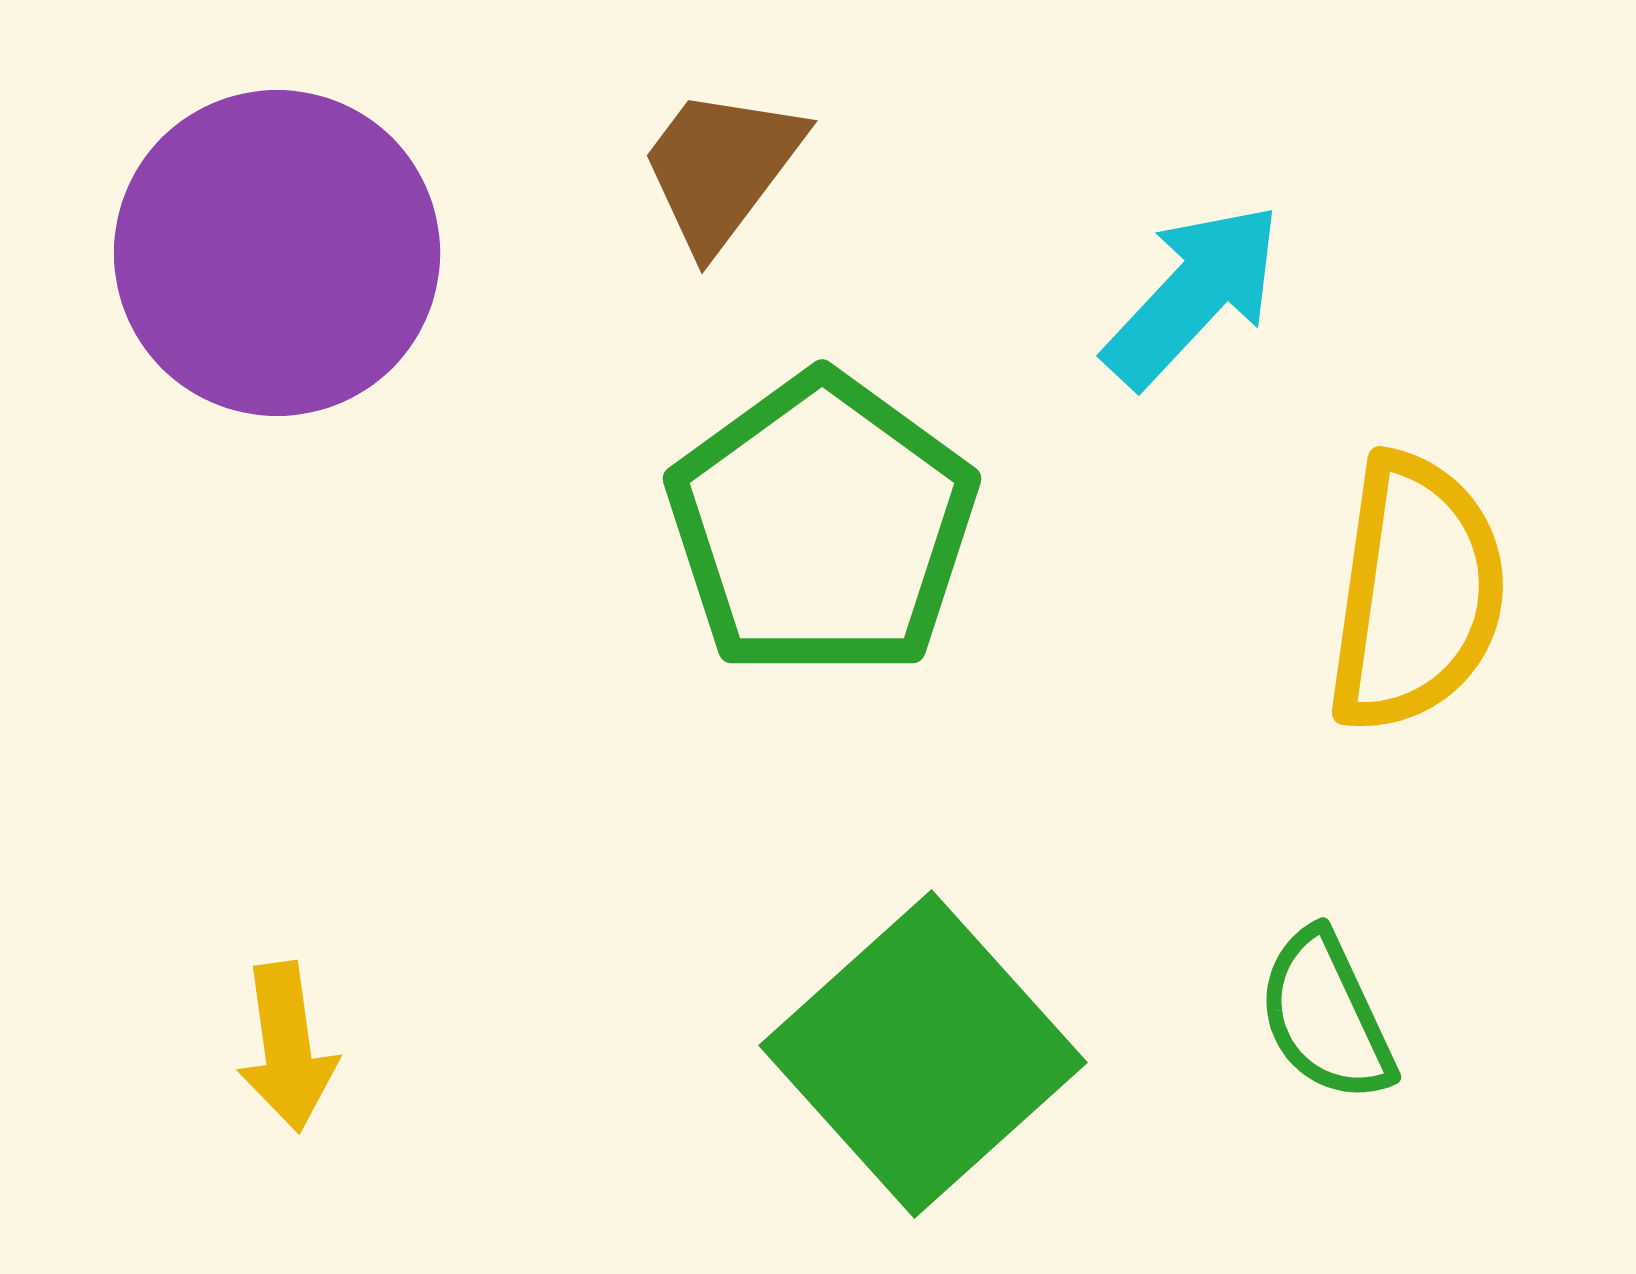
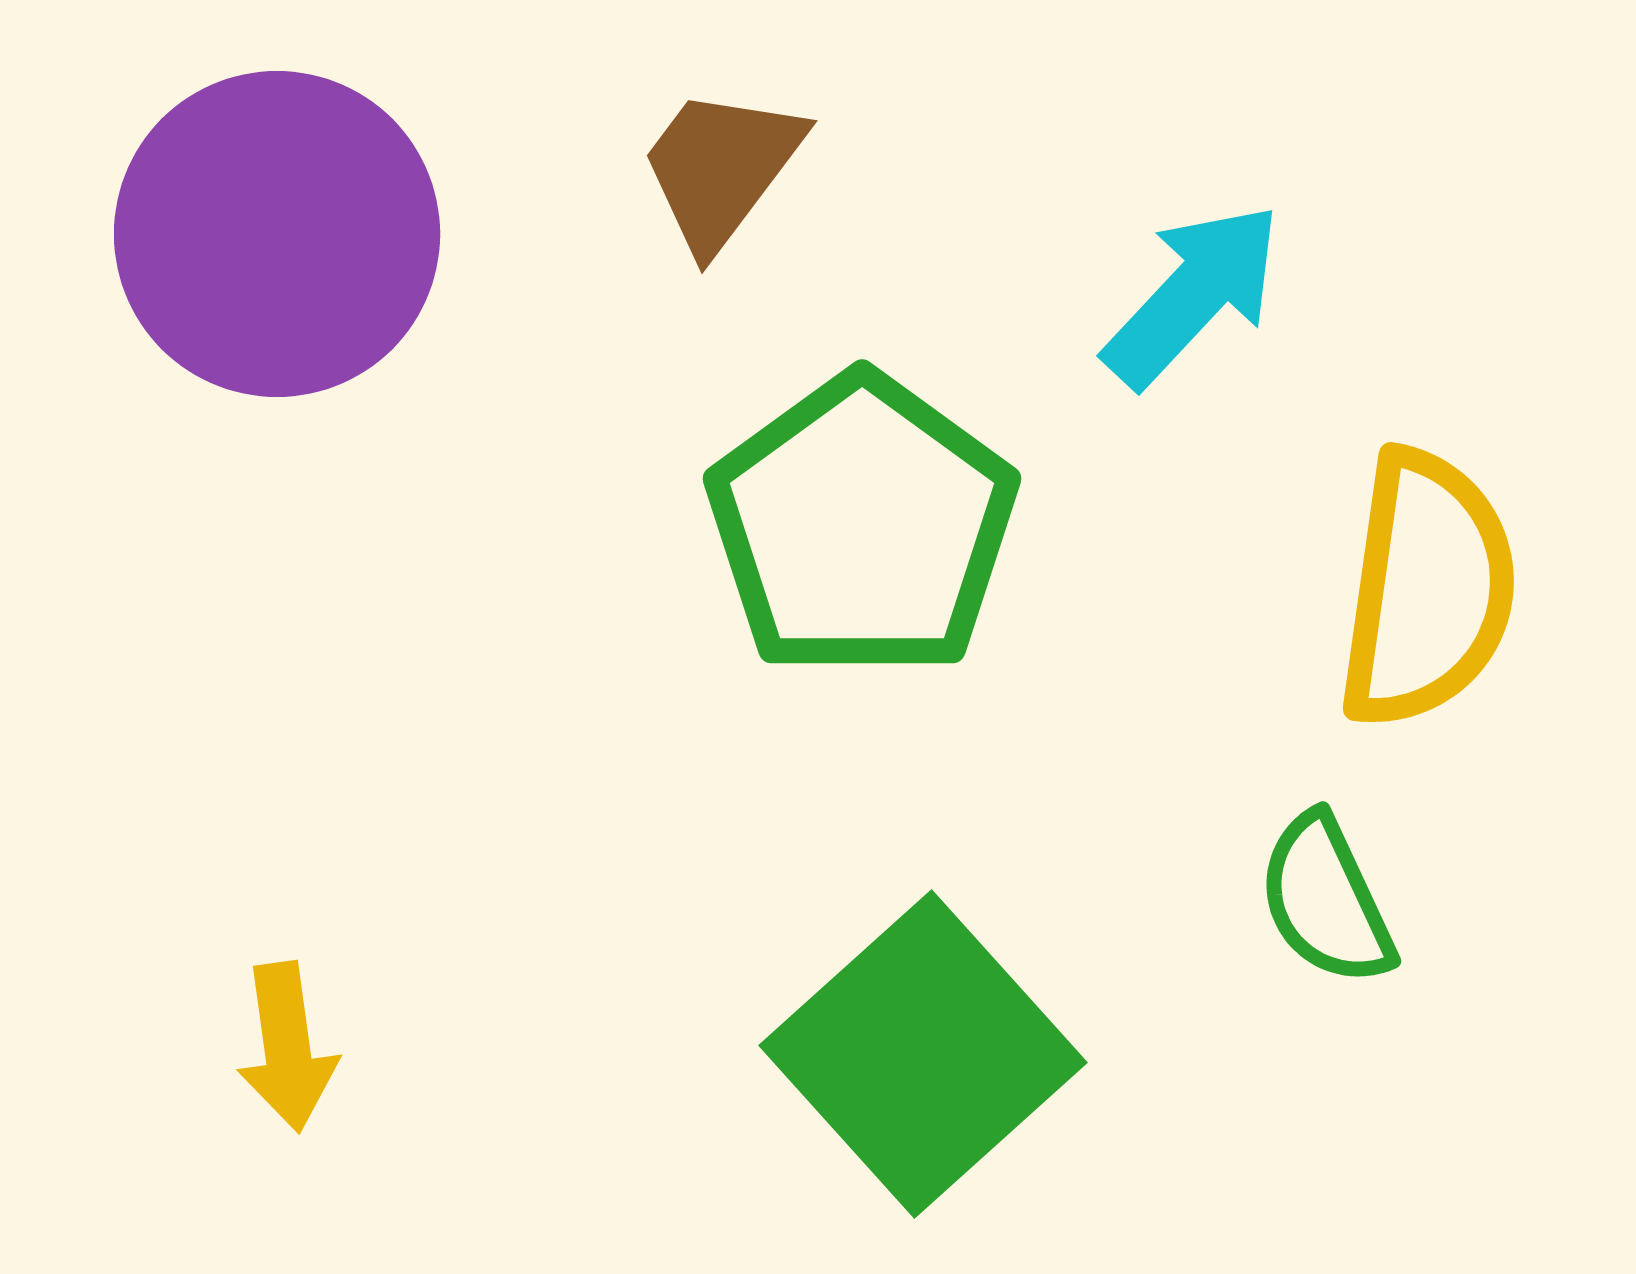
purple circle: moved 19 px up
green pentagon: moved 40 px right
yellow semicircle: moved 11 px right, 4 px up
green semicircle: moved 116 px up
